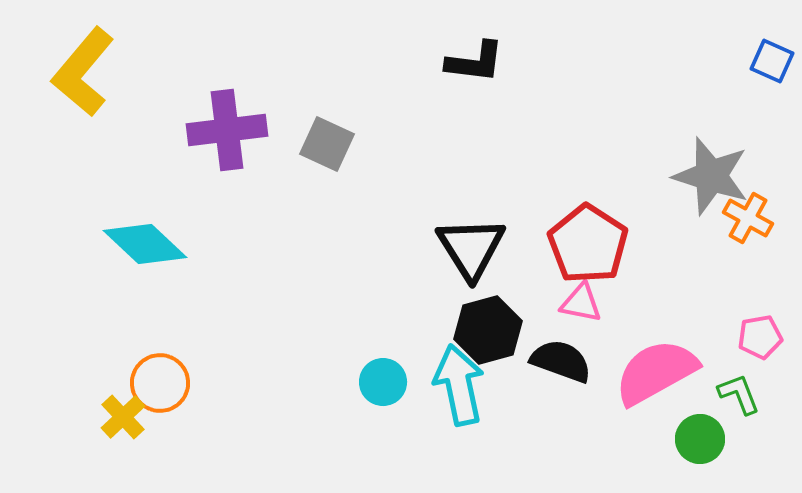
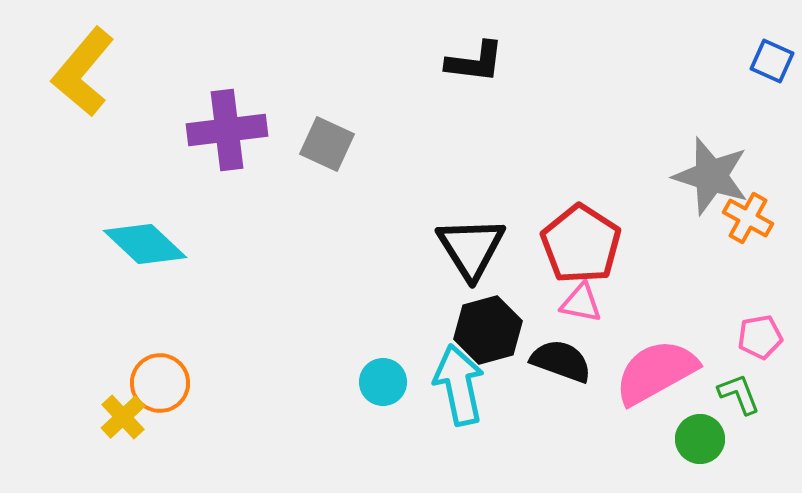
red pentagon: moved 7 px left
